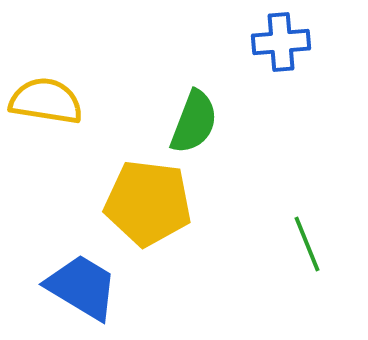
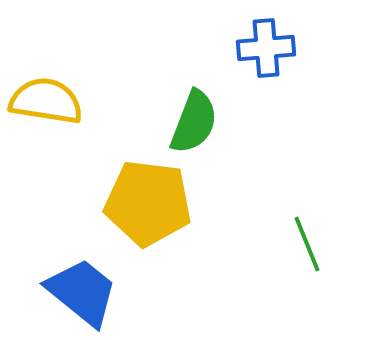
blue cross: moved 15 px left, 6 px down
blue trapezoid: moved 5 px down; rotated 8 degrees clockwise
